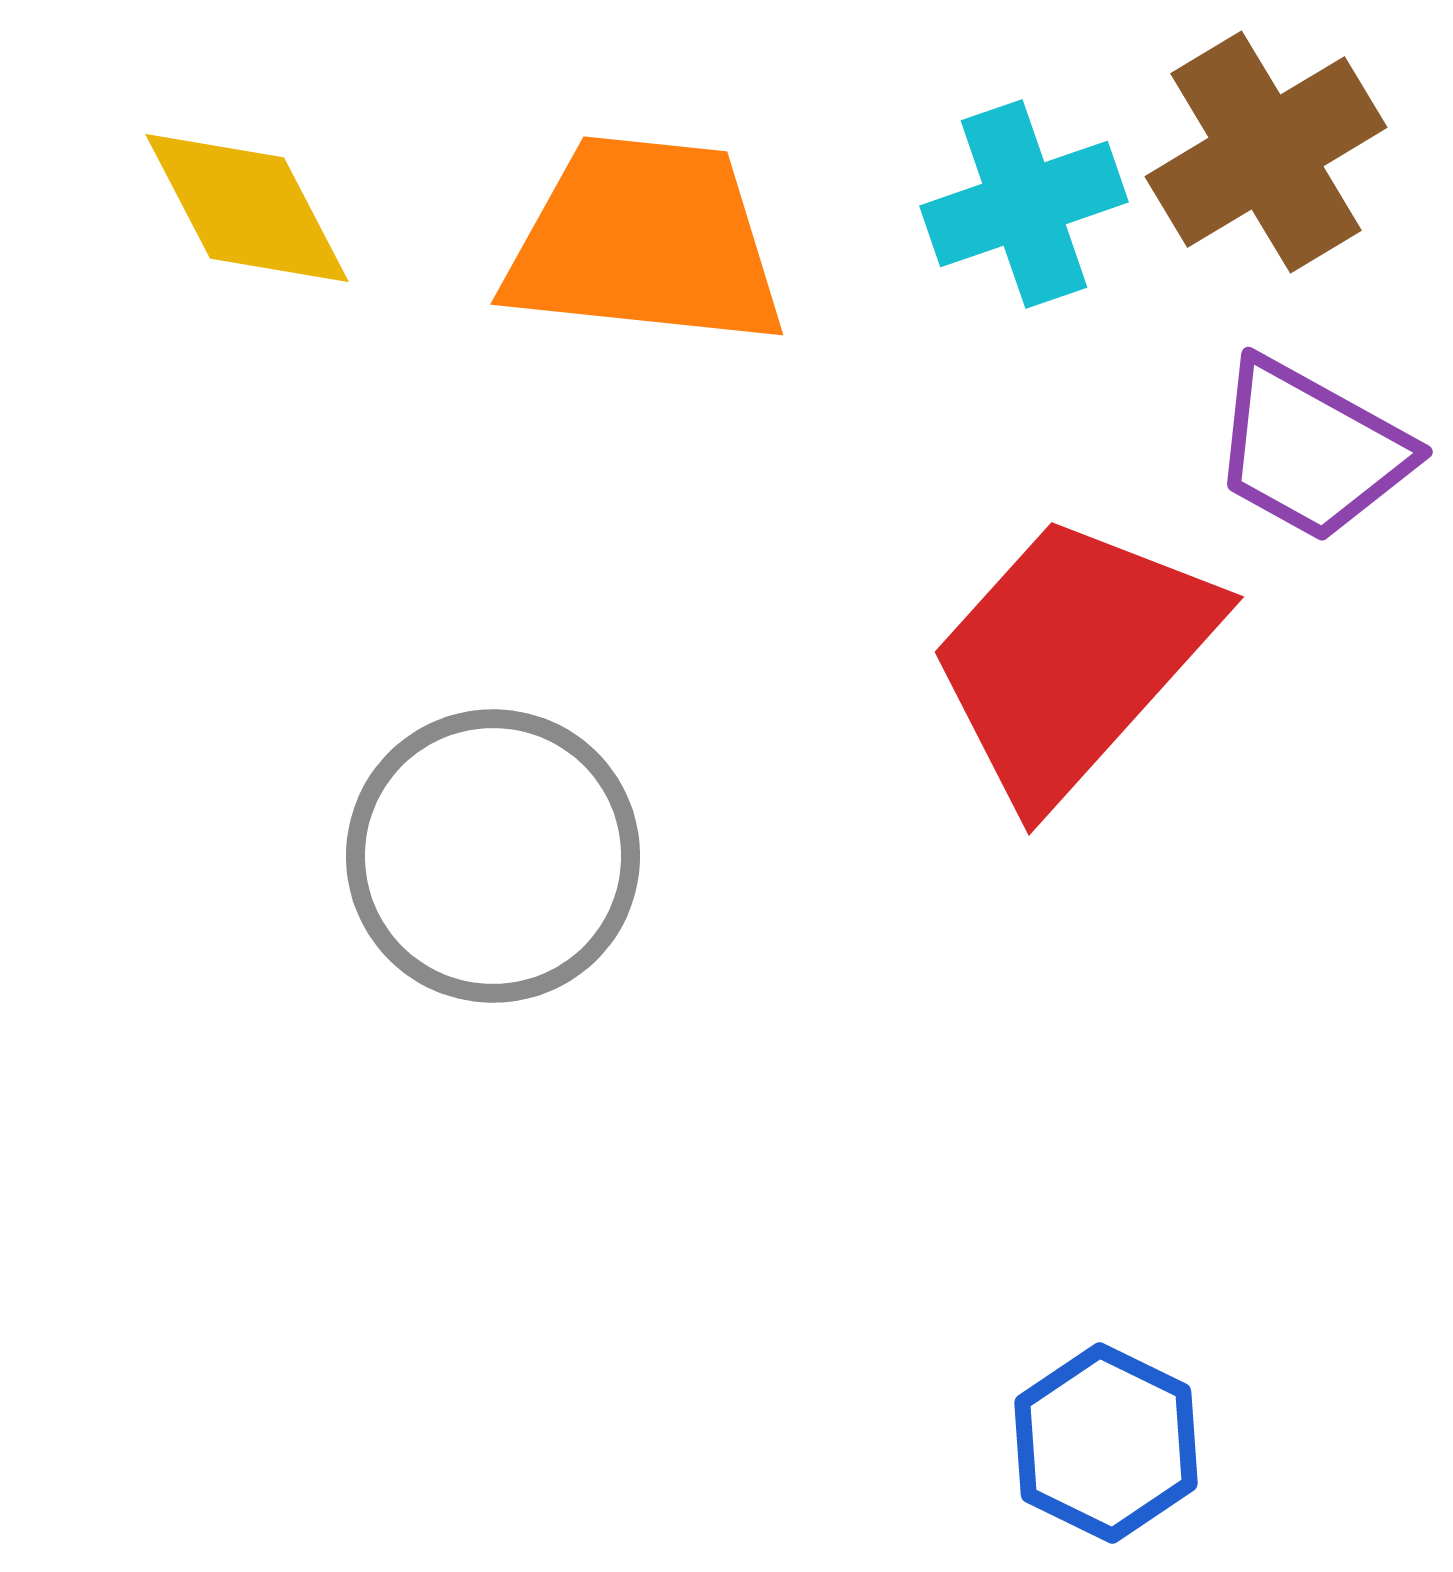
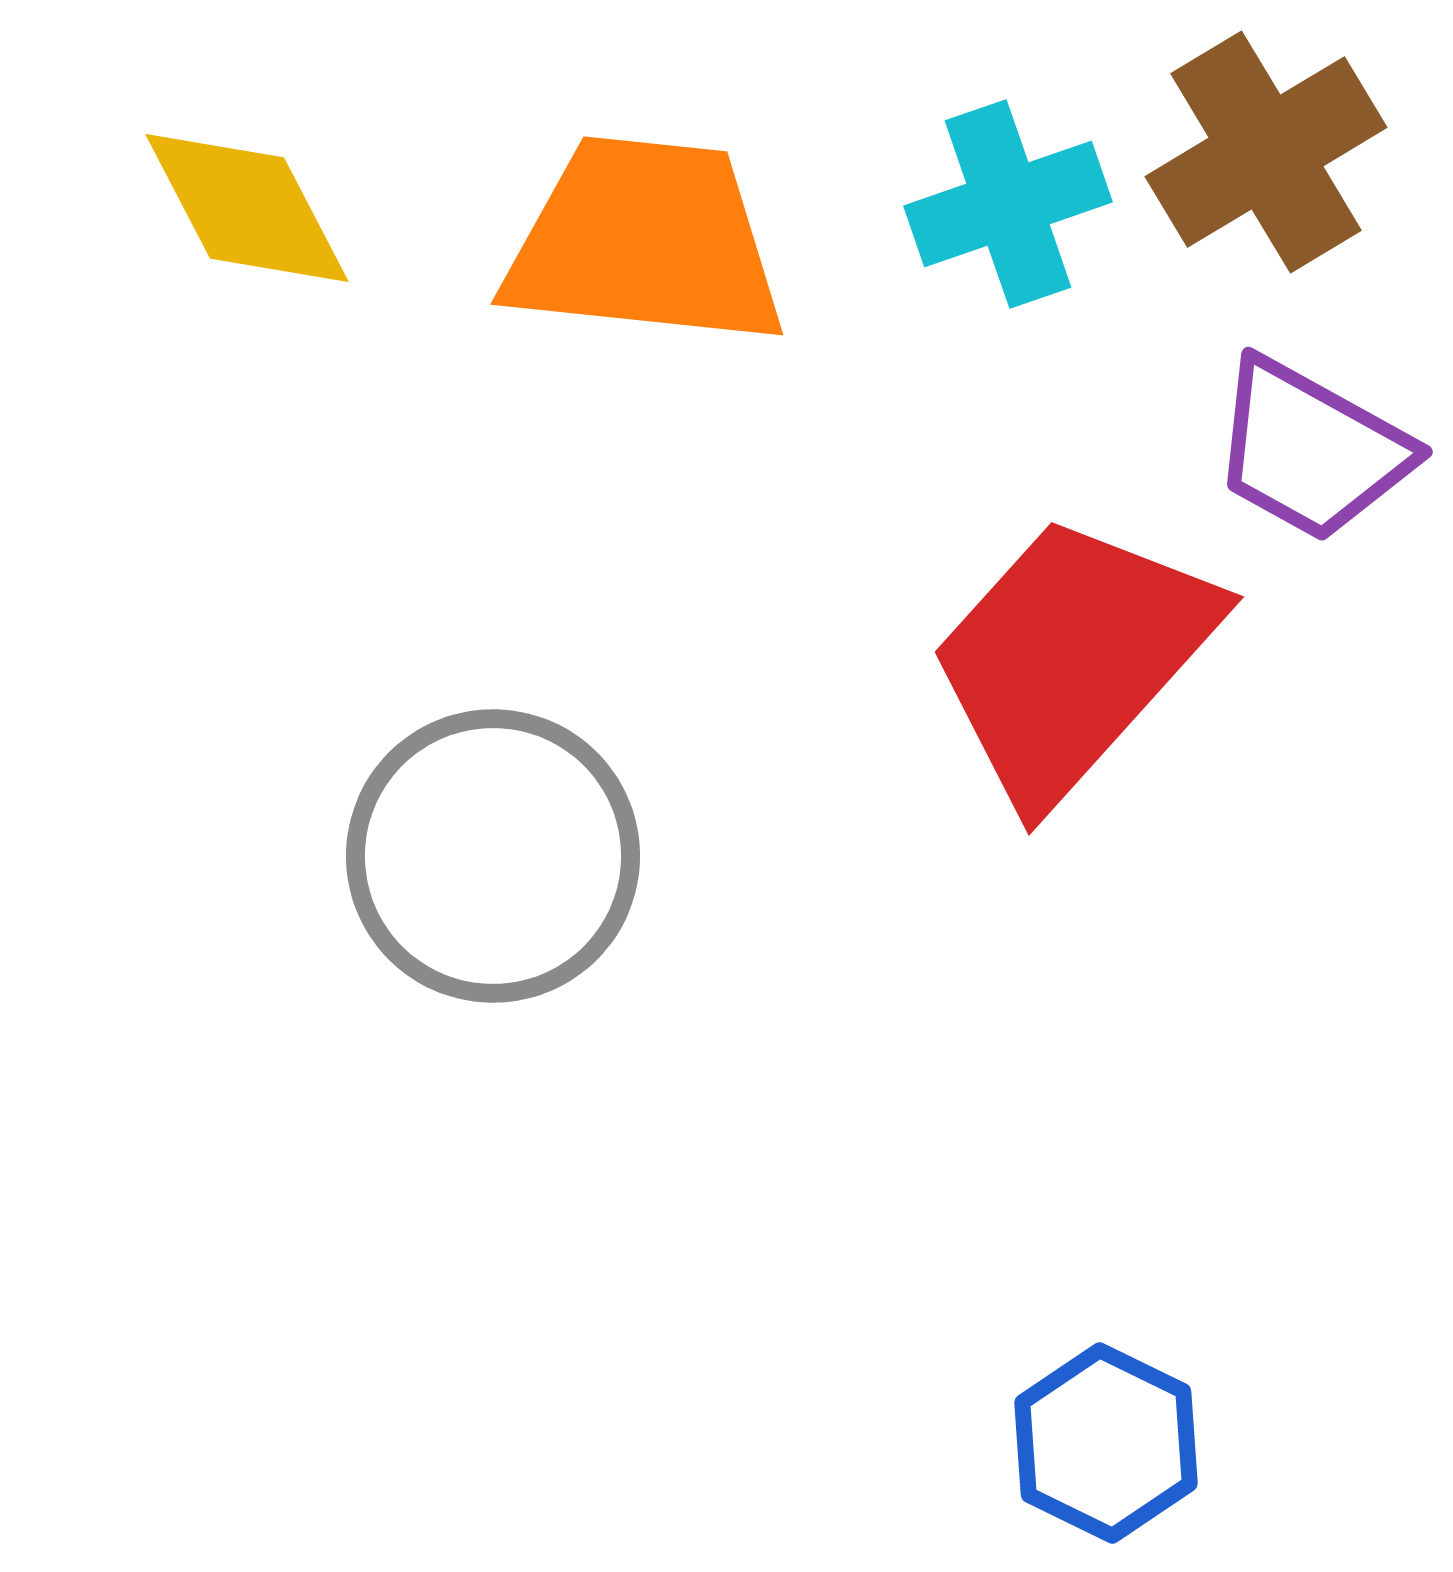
cyan cross: moved 16 px left
